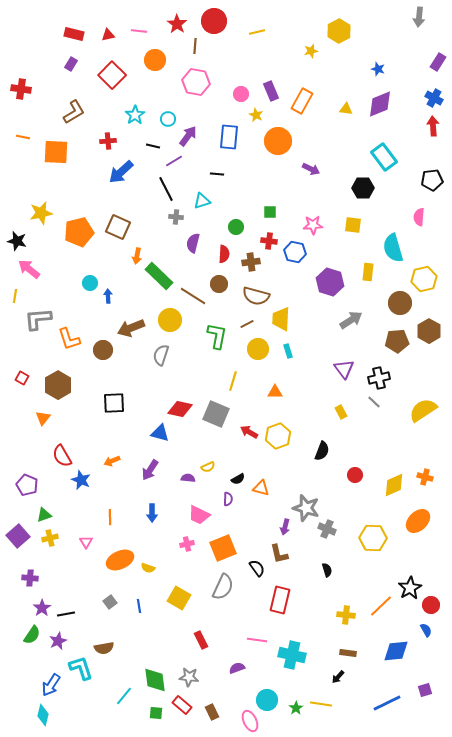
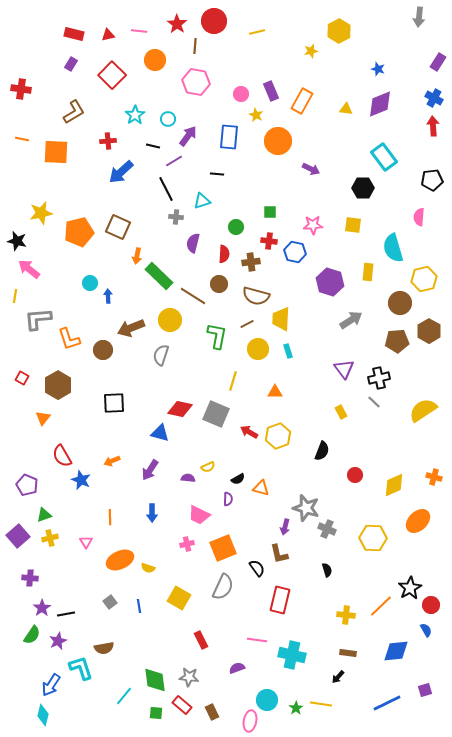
orange line at (23, 137): moved 1 px left, 2 px down
orange cross at (425, 477): moved 9 px right
pink ellipse at (250, 721): rotated 35 degrees clockwise
